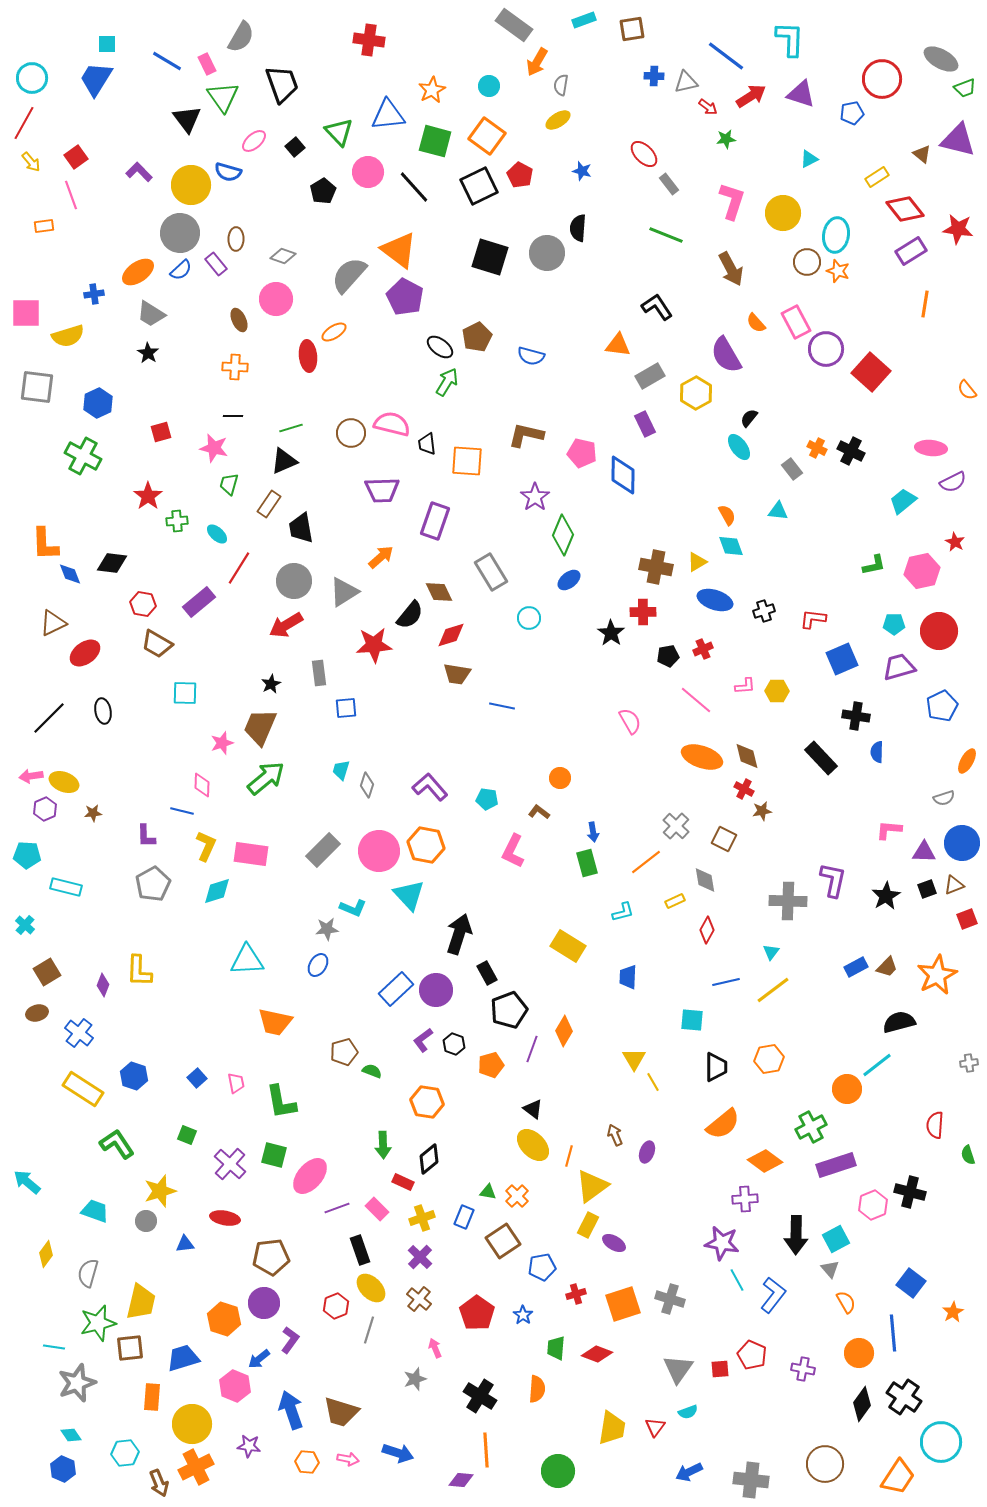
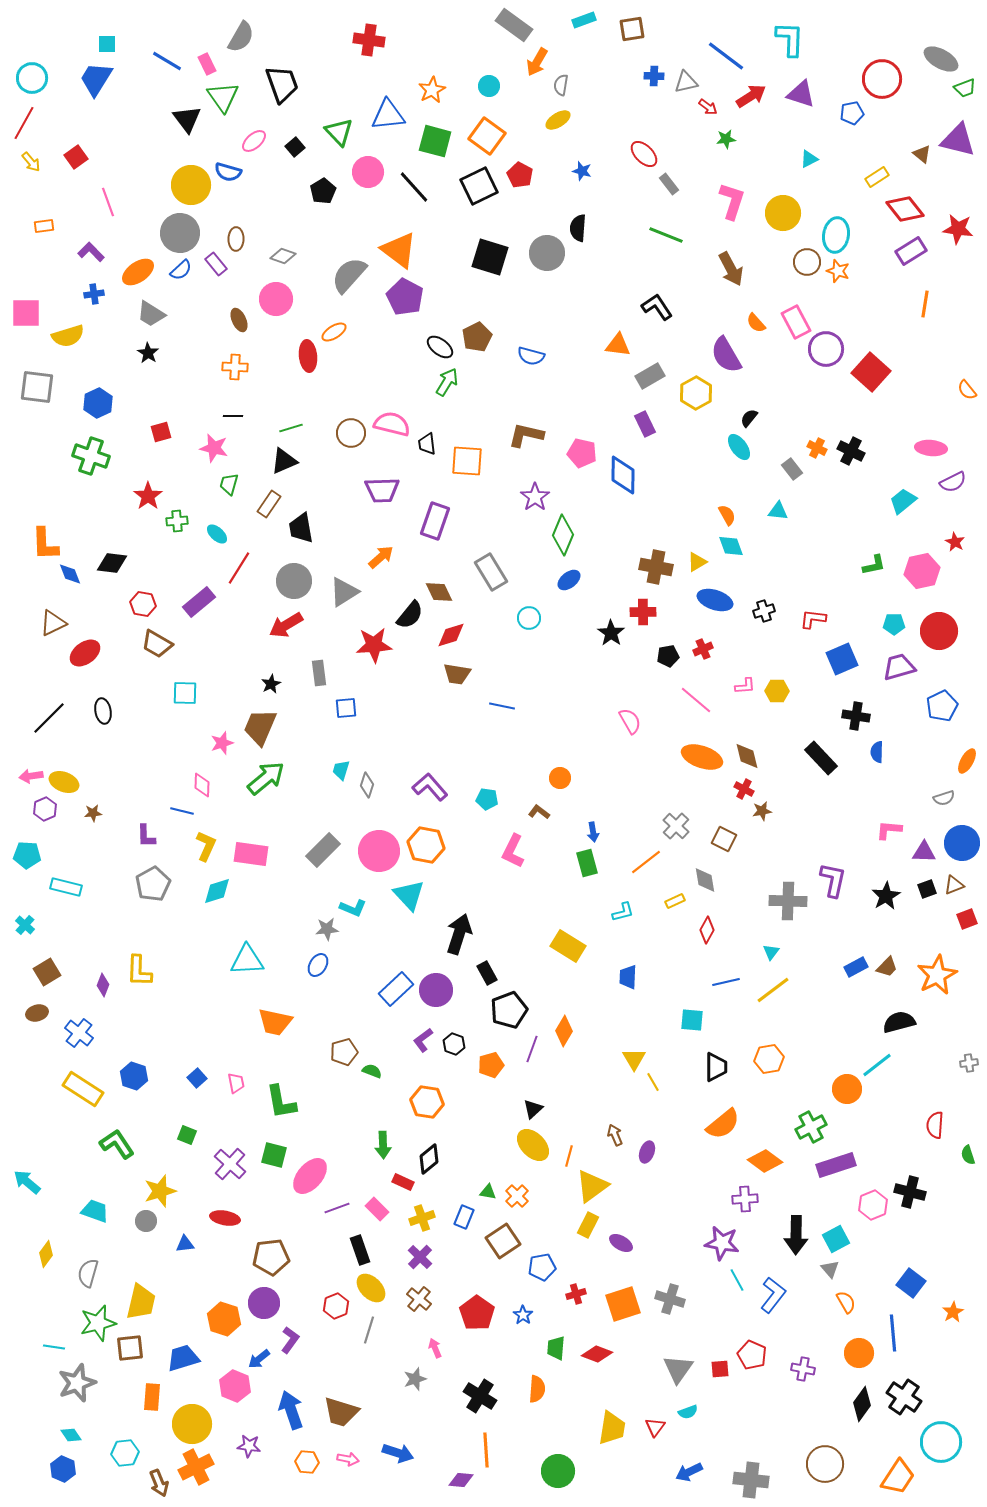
purple L-shape at (139, 172): moved 48 px left, 80 px down
pink line at (71, 195): moved 37 px right, 7 px down
green cross at (83, 456): moved 8 px right; rotated 9 degrees counterclockwise
black triangle at (533, 1109): rotated 40 degrees clockwise
purple ellipse at (614, 1243): moved 7 px right
